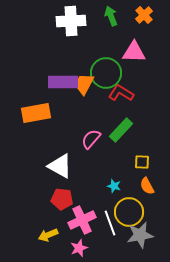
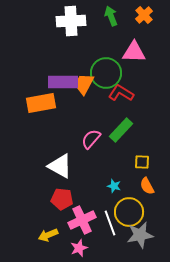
orange rectangle: moved 5 px right, 10 px up
